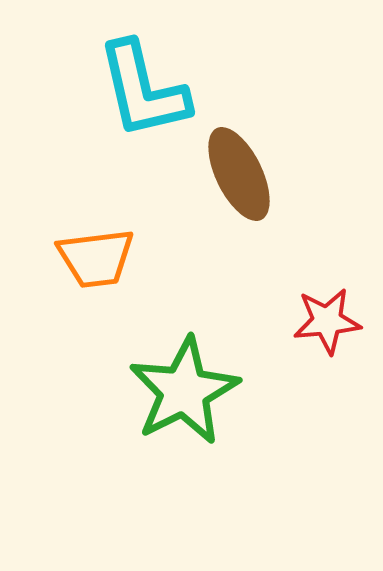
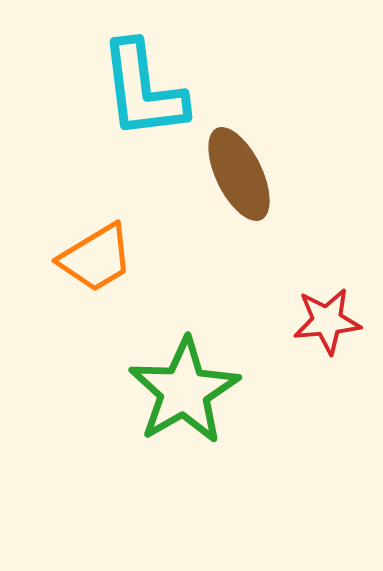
cyan L-shape: rotated 6 degrees clockwise
orange trapezoid: rotated 24 degrees counterclockwise
green star: rotated 3 degrees counterclockwise
